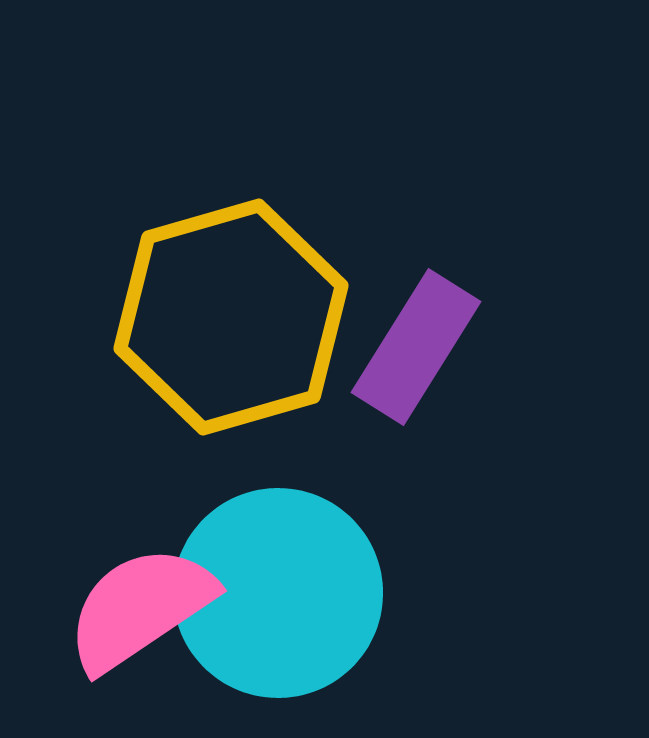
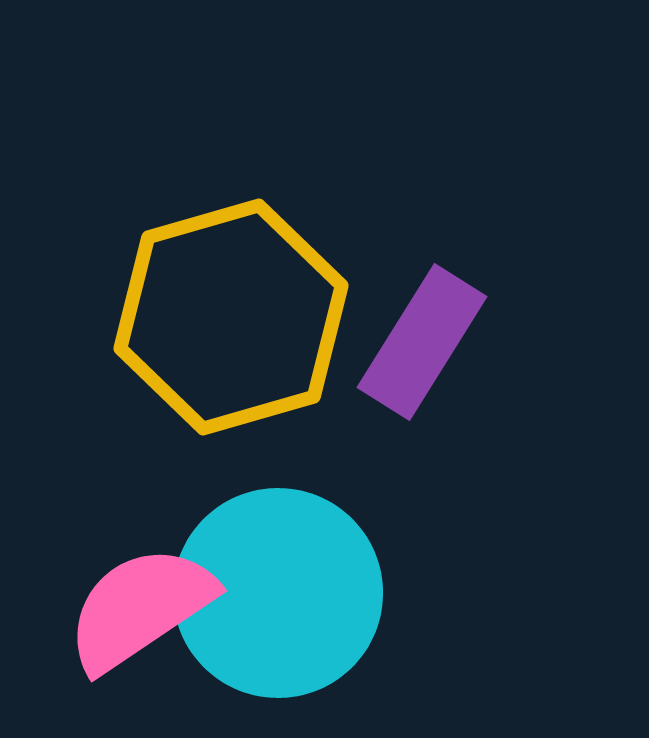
purple rectangle: moved 6 px right, 5 px up
